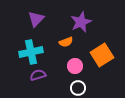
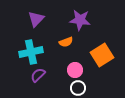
purple star: moved 1 px left, 2 px up; rotated 30 degrees clockwise
pink circle: moved 4 px down
purple semicircle: rotated 28 degrees counterclockwise
